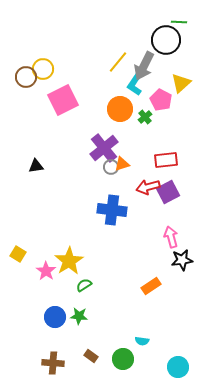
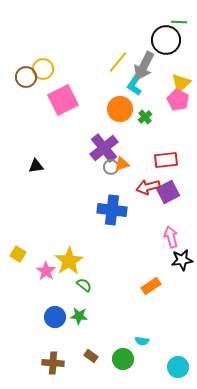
pink pentagon: moved 17 px right
green semicircle: rotated 70 degrees clockwise
